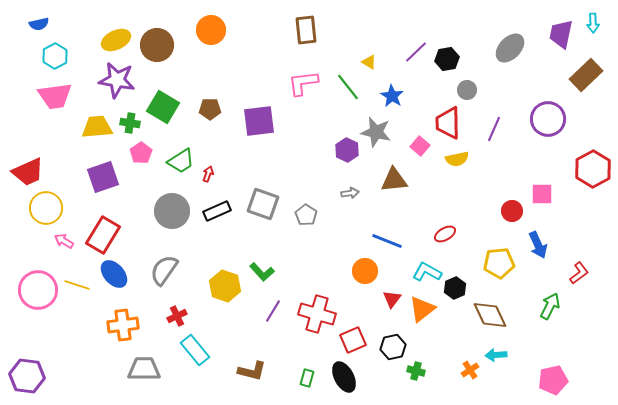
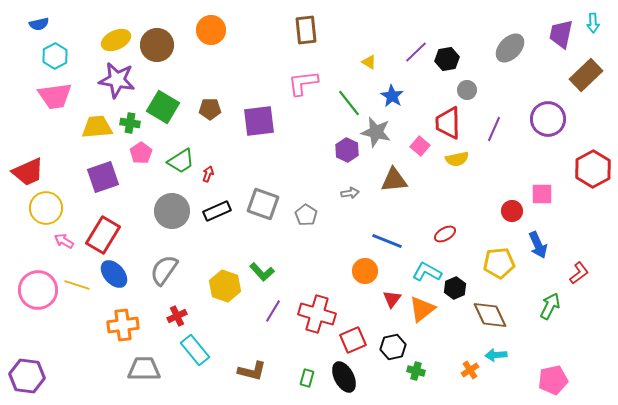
green line at (348, 87): moved 1 px right, 16 px down
